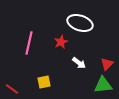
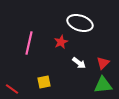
red triangle: moved 4 px left, 1 px up
